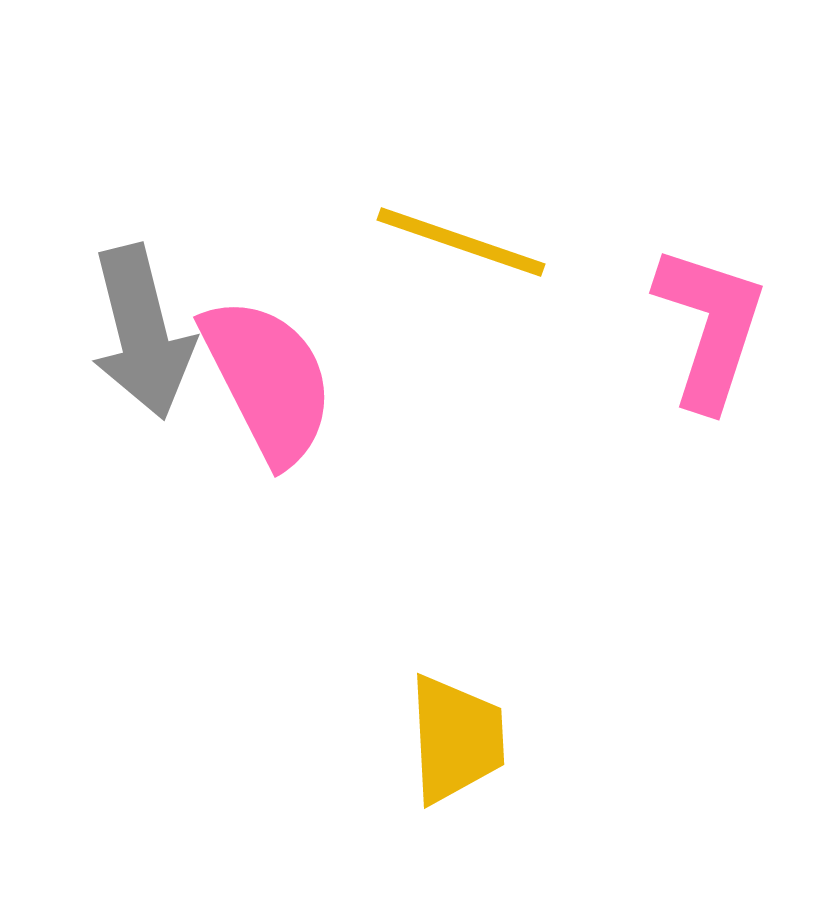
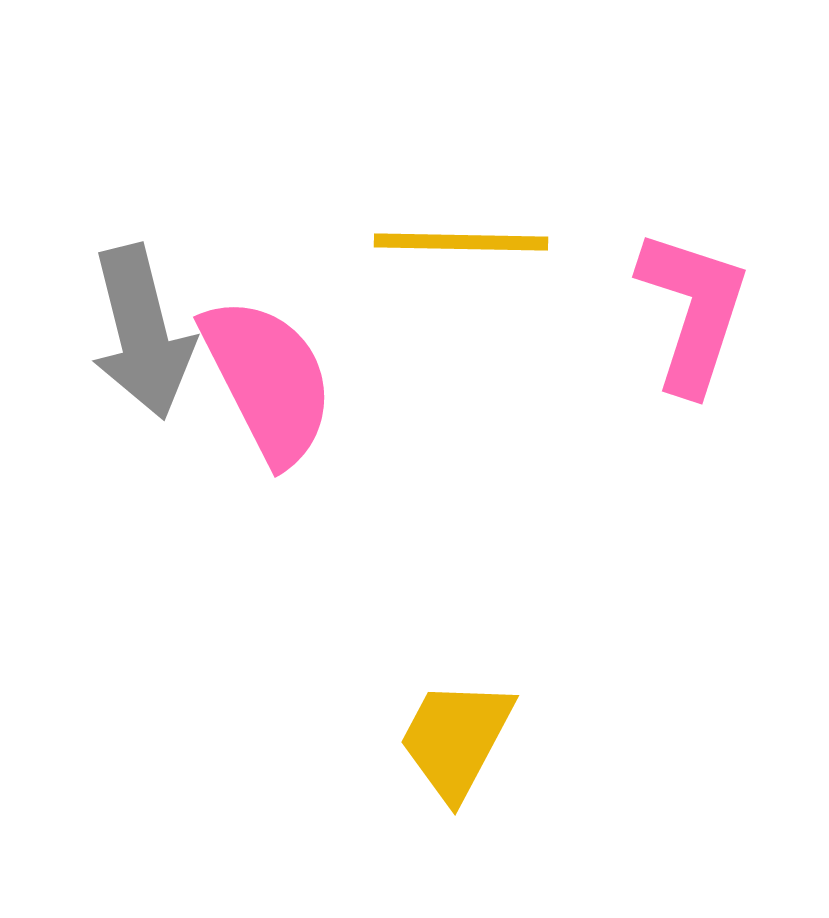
yellow line: rotated 18 degrees counterclockwise
pink L-shape: moved 17 px left, 16 px up
yellow trapezoid: rotated 149 degrees counterclockwise
